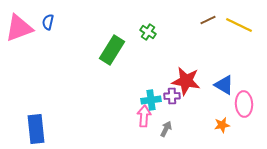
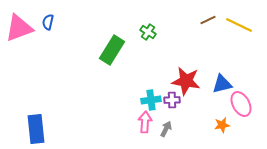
blue triangle: moved 2 px left, 1 px up; rotated 45 degrees counterclockwise
purple cross: moved 4 px down
pink ellipse: moved 3 px left; rotated 25 degrees counterclockwise
pink arrow: moved 1 px right, 6 px down
